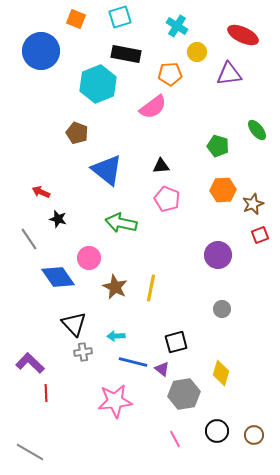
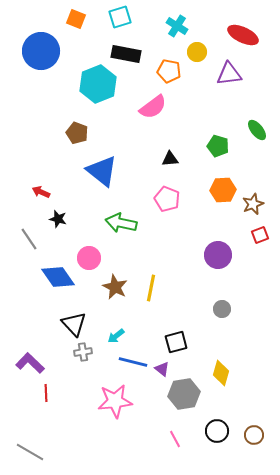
orange pentagon at (170, 74): moved 1 px left, 3 px up; rotated 15 degrees clockwise
black triangle at (161, 166): moved 9 px right, 7 px up
blue triangle at (107, 170): moved 5 px left, 1 px down
cyan arrow at (116, 336): rotated 36 degrees counterclockwise
